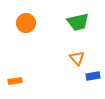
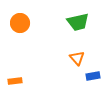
orange circle: moved 6 px left
